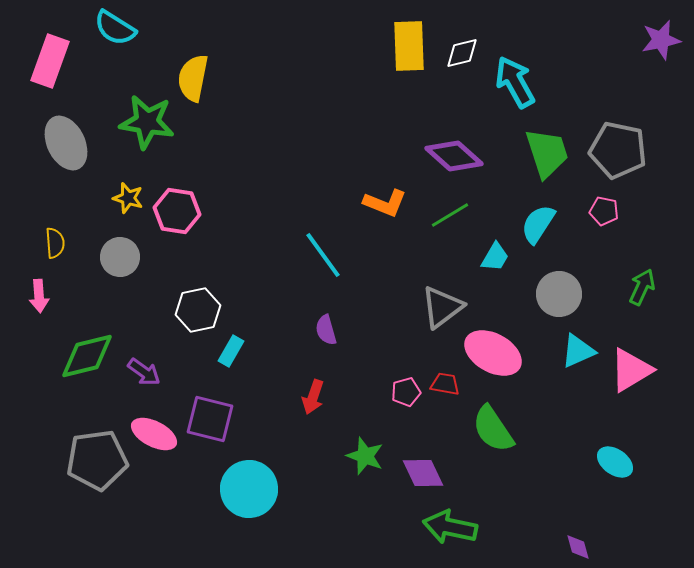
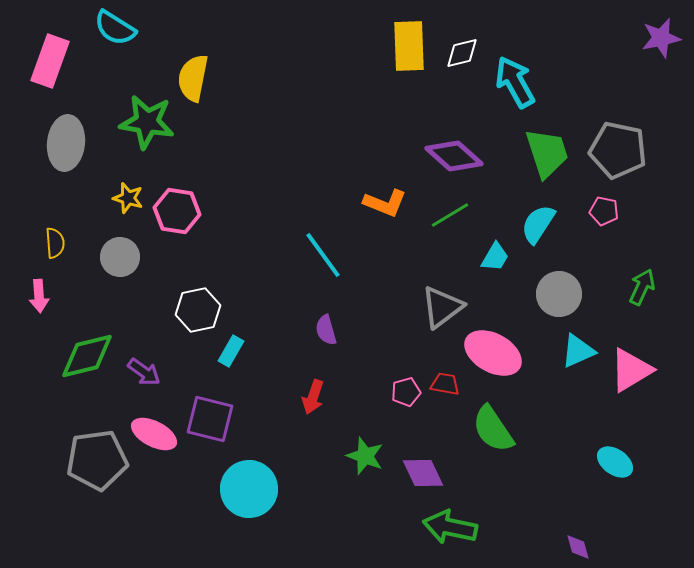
purple star at (661, 40): moved 2 px up
gray ellipse at (66, 143): rotated 32 degrees clockwise
